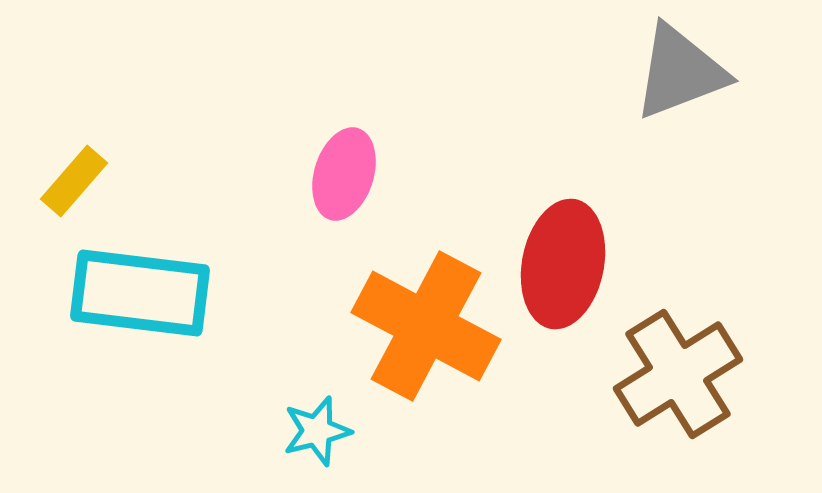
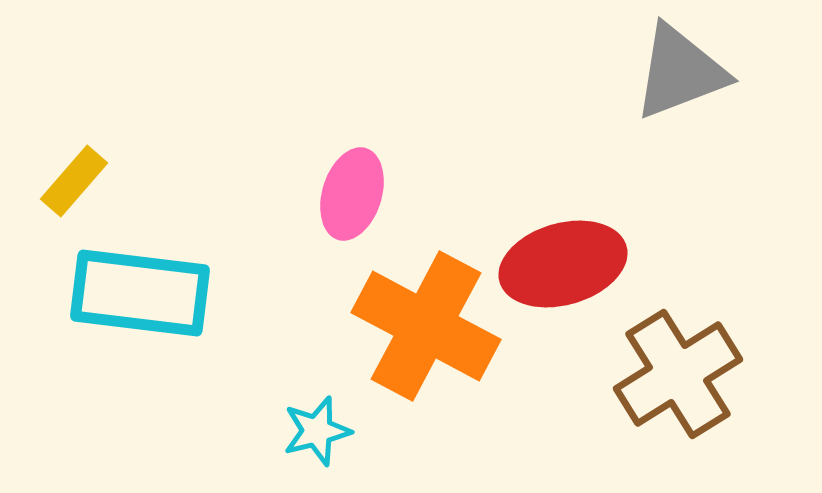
pink ellipse: moved 8 px right, 20 px down
red ellipse: rotated 63 degrees clockwise
